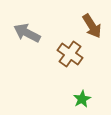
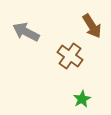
gray arrow: moved 1 px left, 1 px up
brown cross: moved 2 px down
